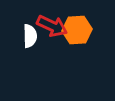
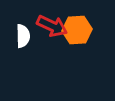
white semicircle: moved 7 px left
